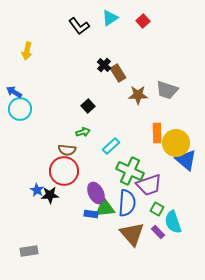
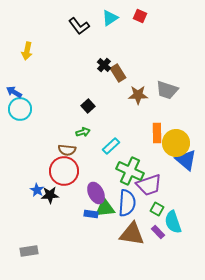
red square: moved 3 px left, 5 px up; rotated 24 degrees counterclockwise
brown triangle: rotated 40 degrees counterclockwise
